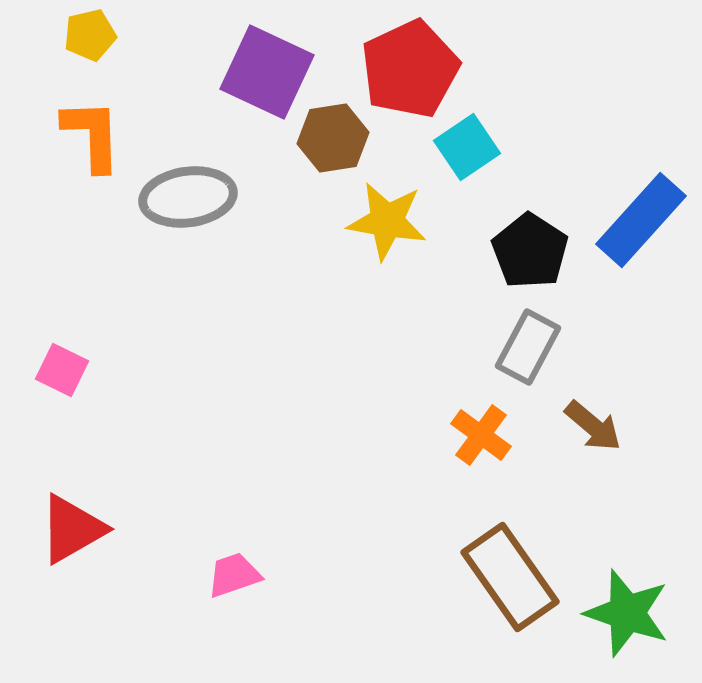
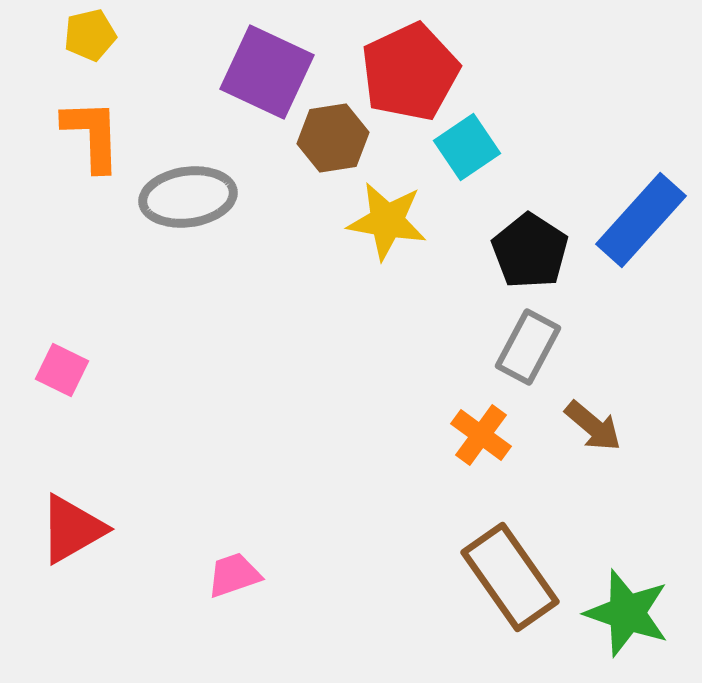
red pentagon: moved 3 px down
